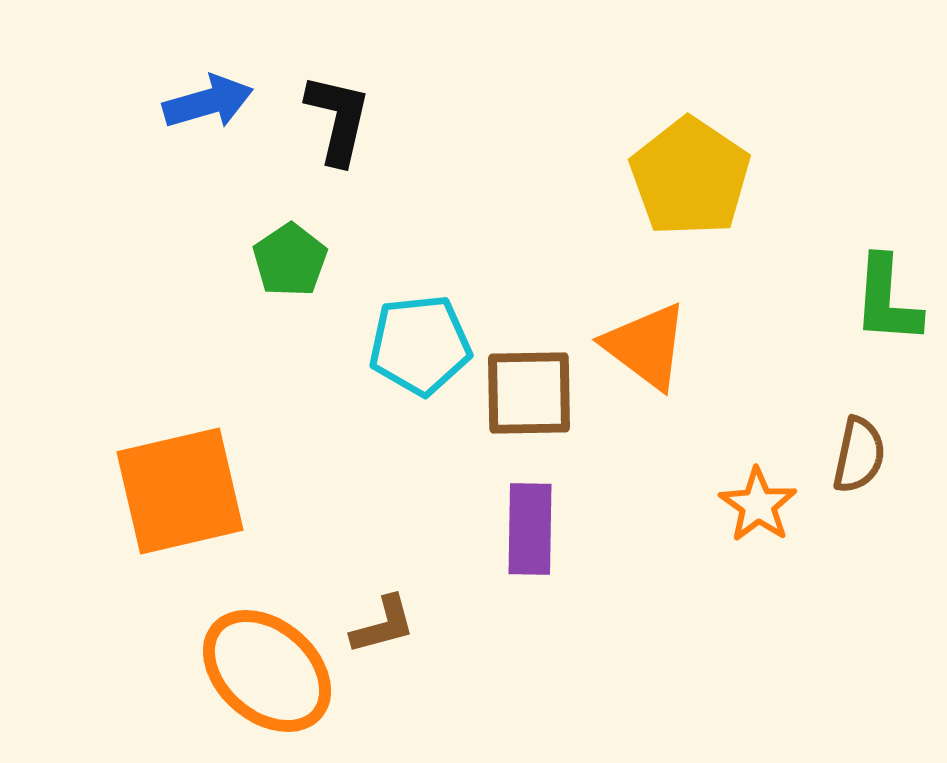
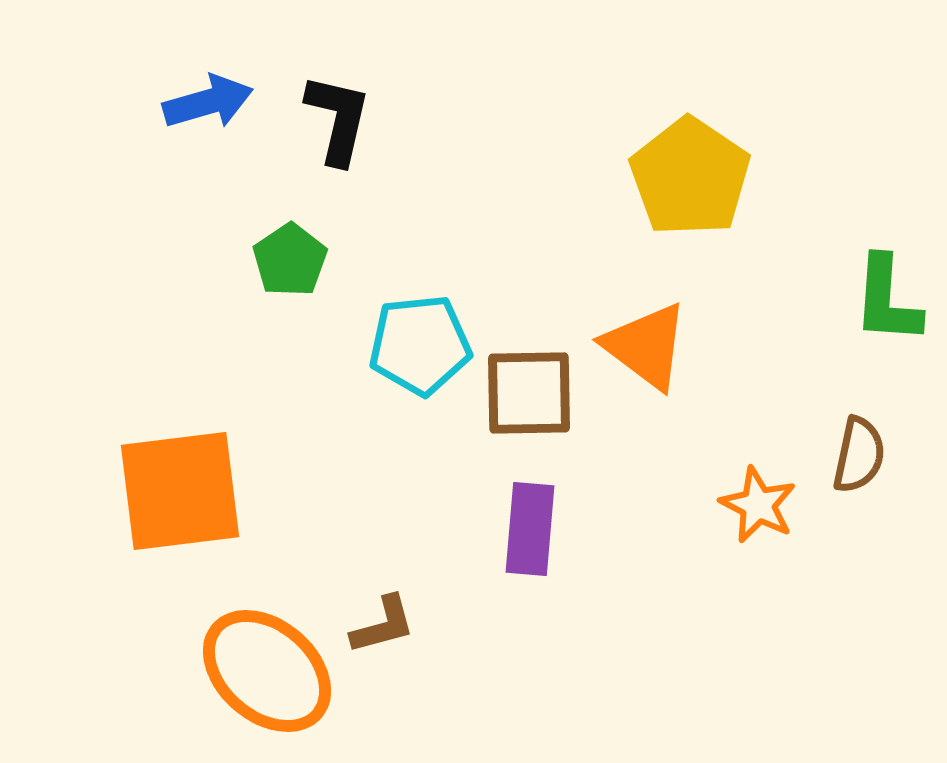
orange square: rotated 6 degrees clockwise
orange star: rotated 8 degrees counterclockwise
purple rectangle: rotated 4 degrees clockwise
